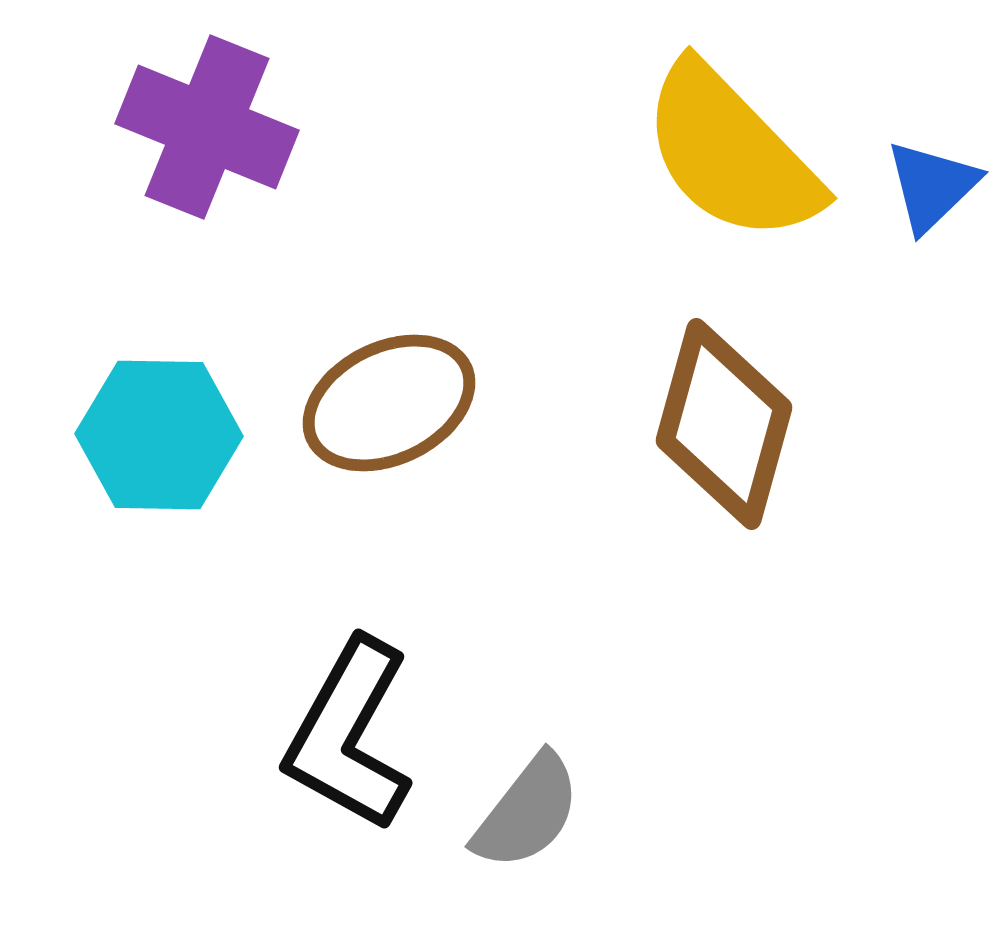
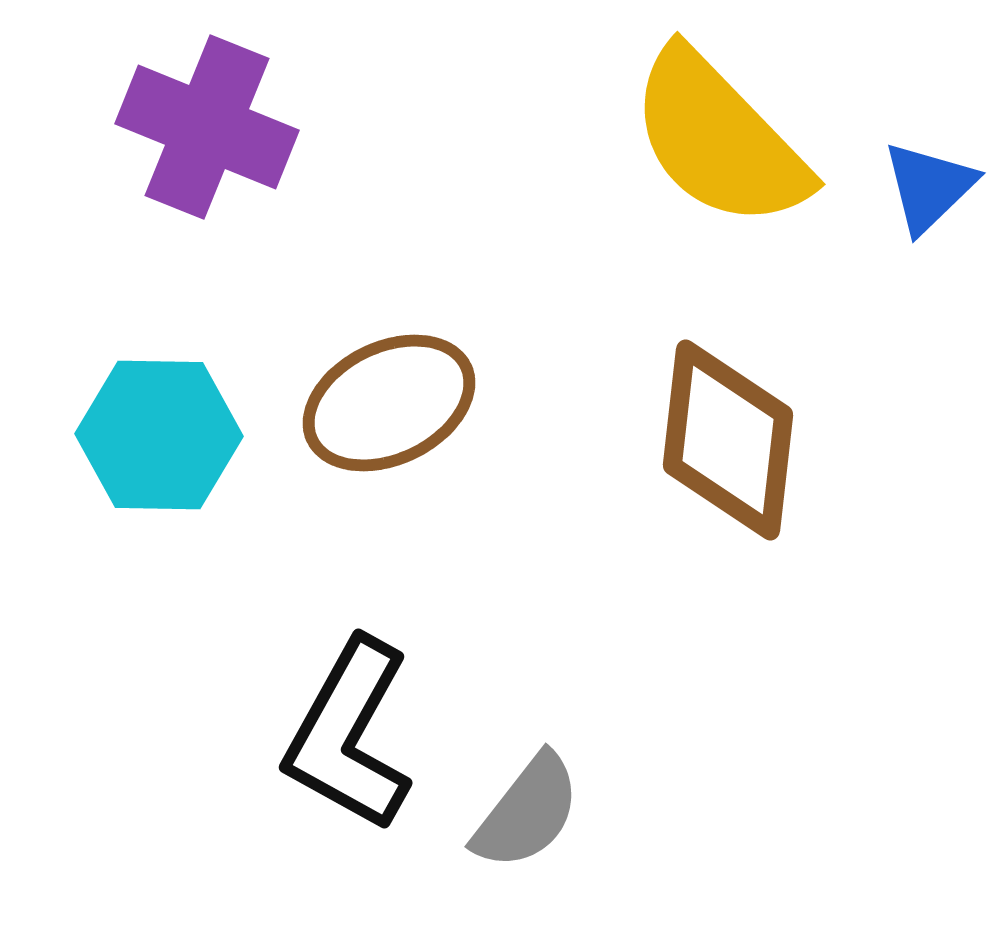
yellow semicircle: moved 12 px left, 14 px up
blue triangle: moved 3 px left, 1 px down
brown diamond: moved 4 px right, 16 px down; rotated 9 degrees counterclockwise
